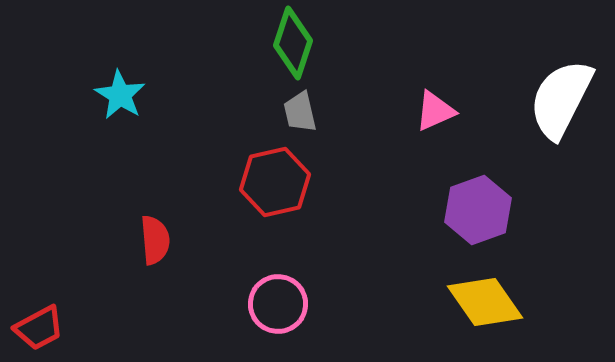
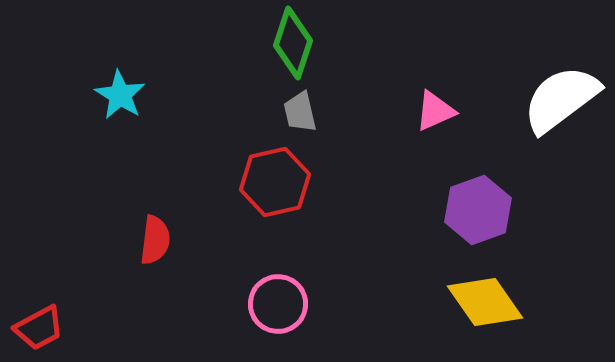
white semicircle: rotated 26 degrees clockwise
red semicircle: rotated 12 degrees clockwise
